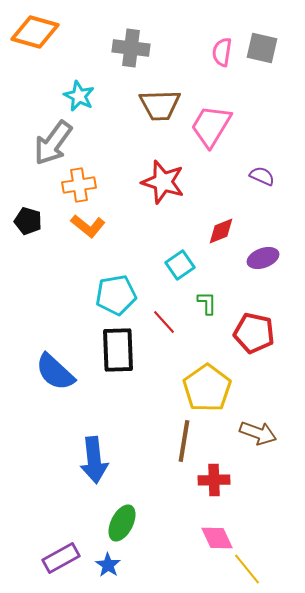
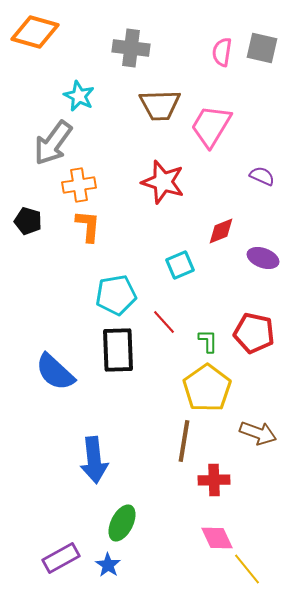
orange L-shape: rotated 124 degrees counterclockwise
purple ellipse: rotated 40 degrees clockwise
cyan square: rotated 12 degrees clockwise
green L-shape: moved 1 px right, 38 px down
